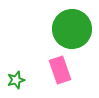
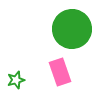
pink rectangle: moved 2 px down
